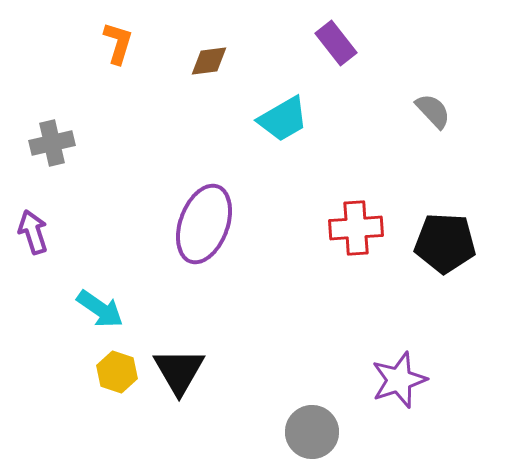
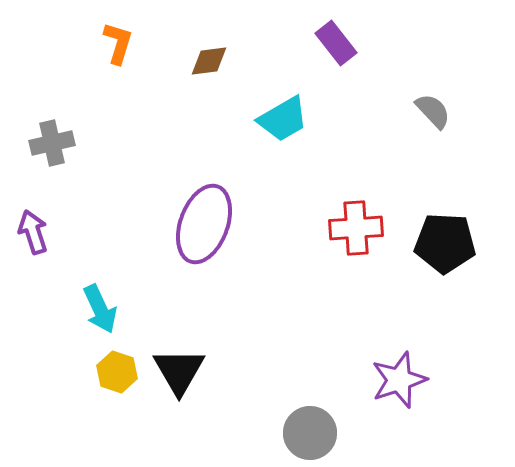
cyan arrow: rotated 30 degrees clockwise
gray circle: moved 2 px left, 1 px down
